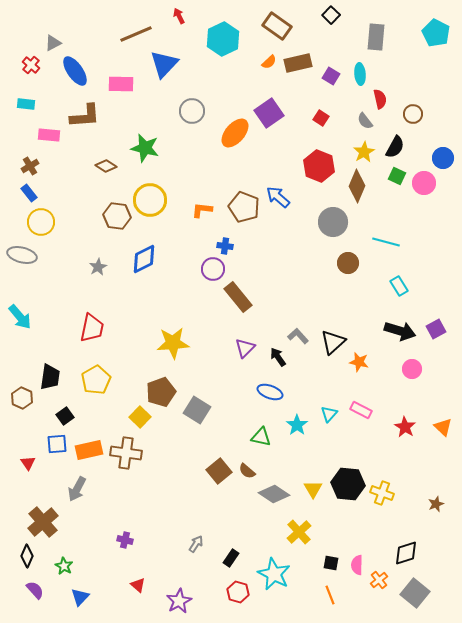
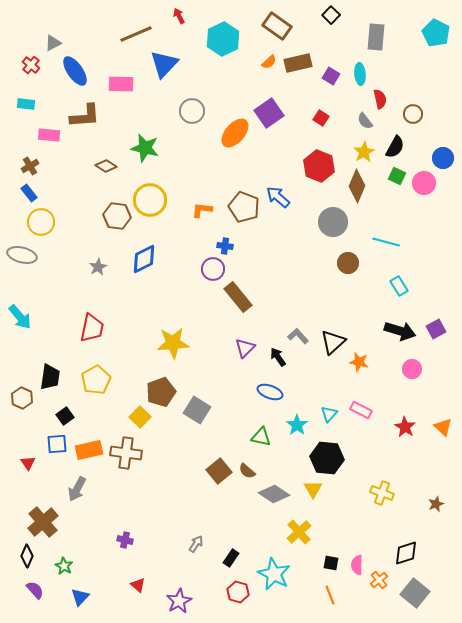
black hexagon at (348, 484): moved 21 px left, 26 px up
